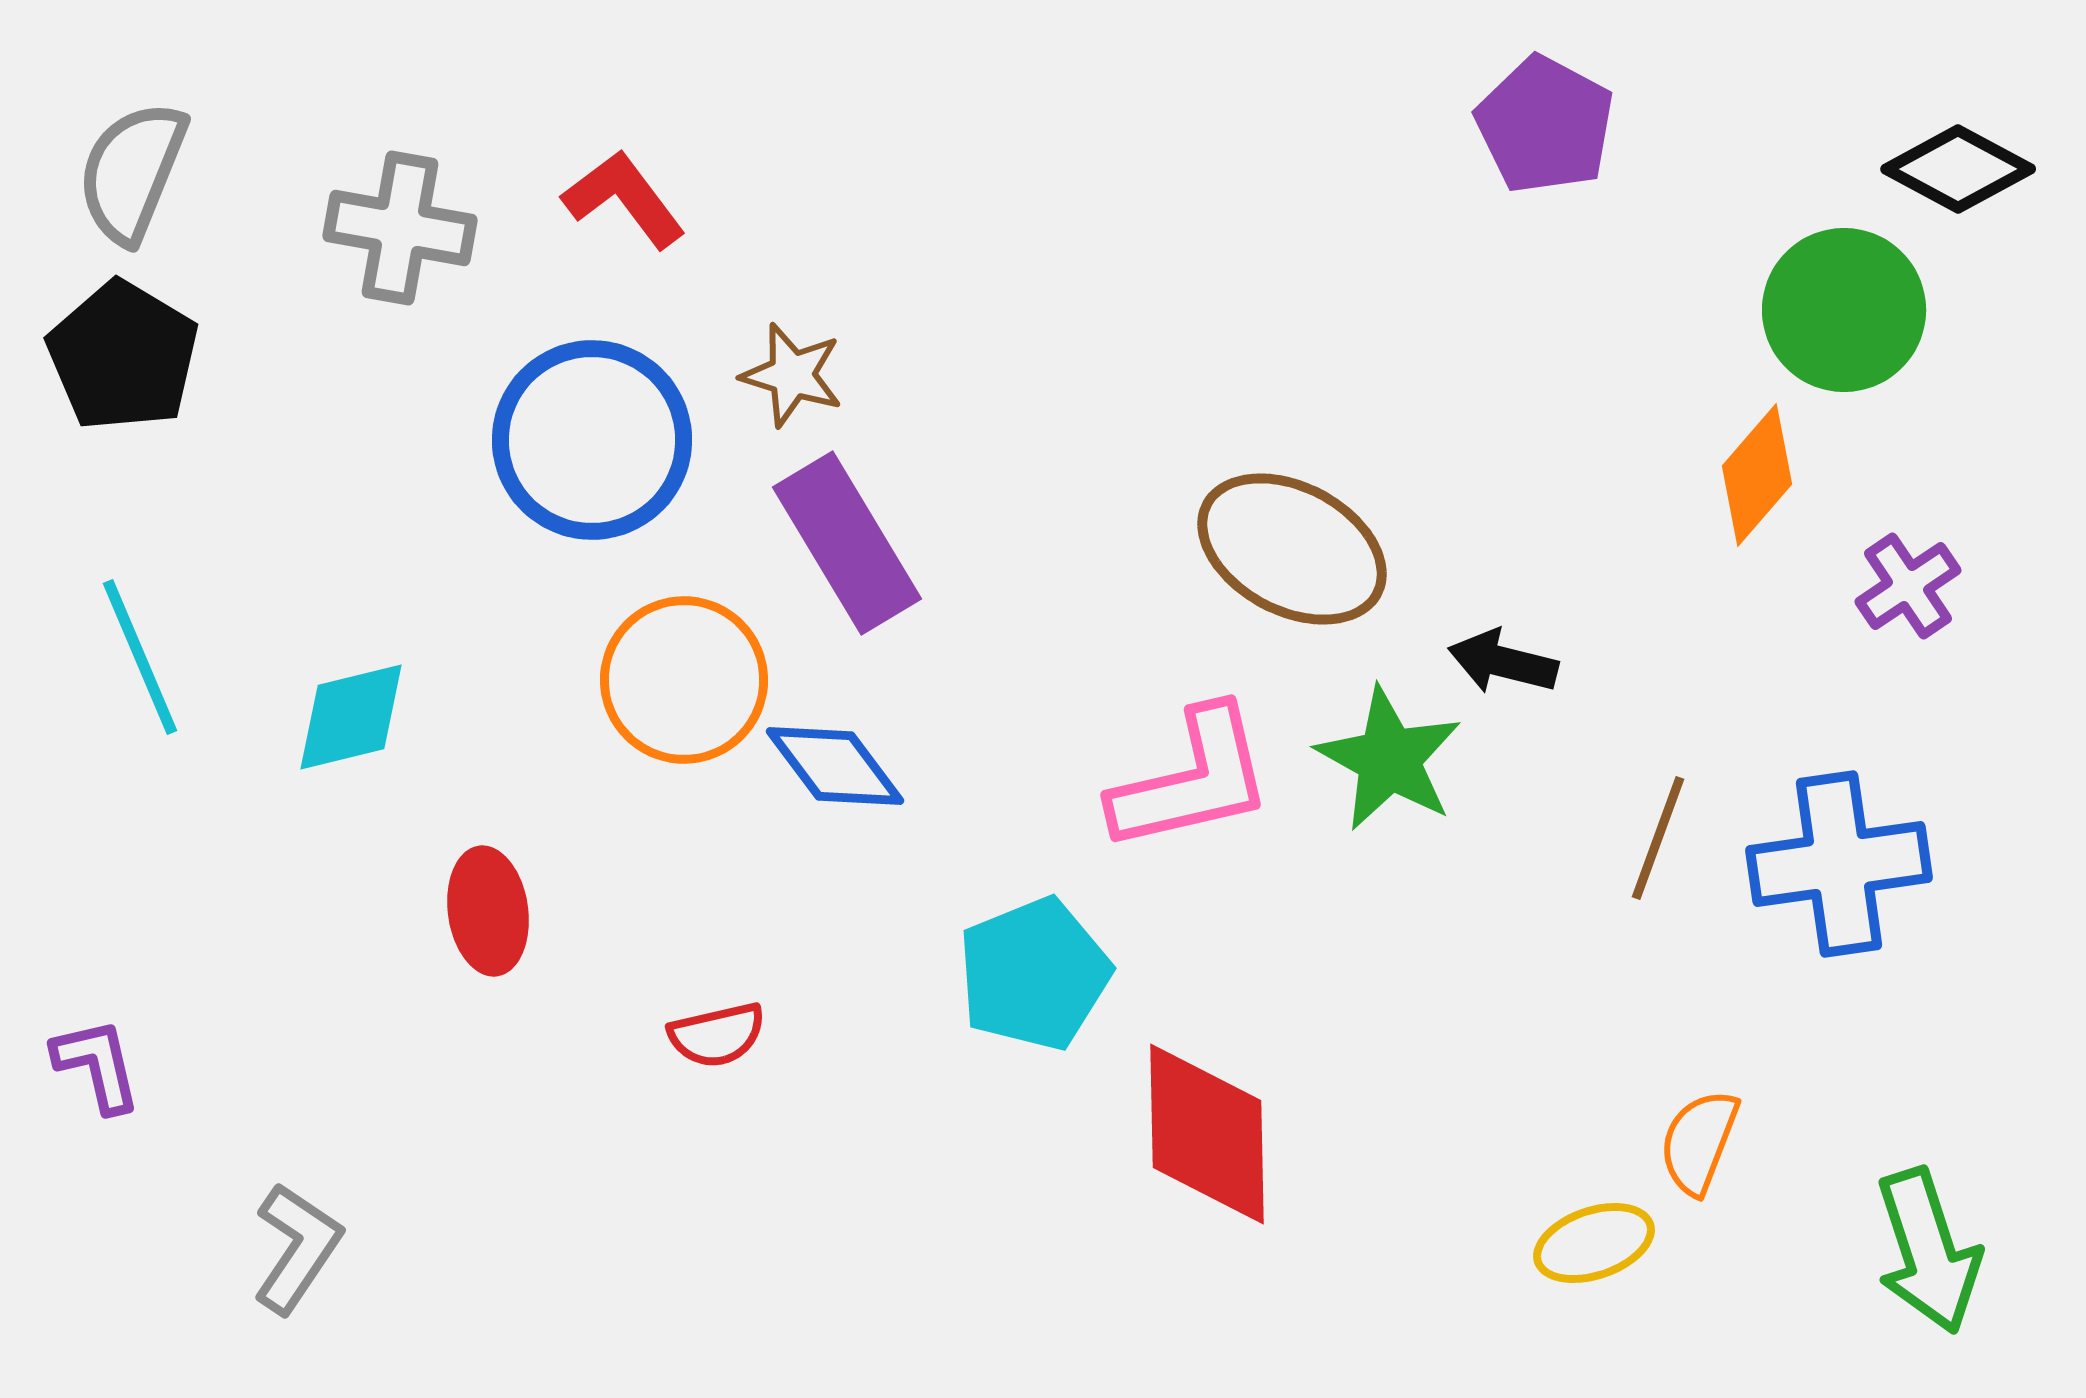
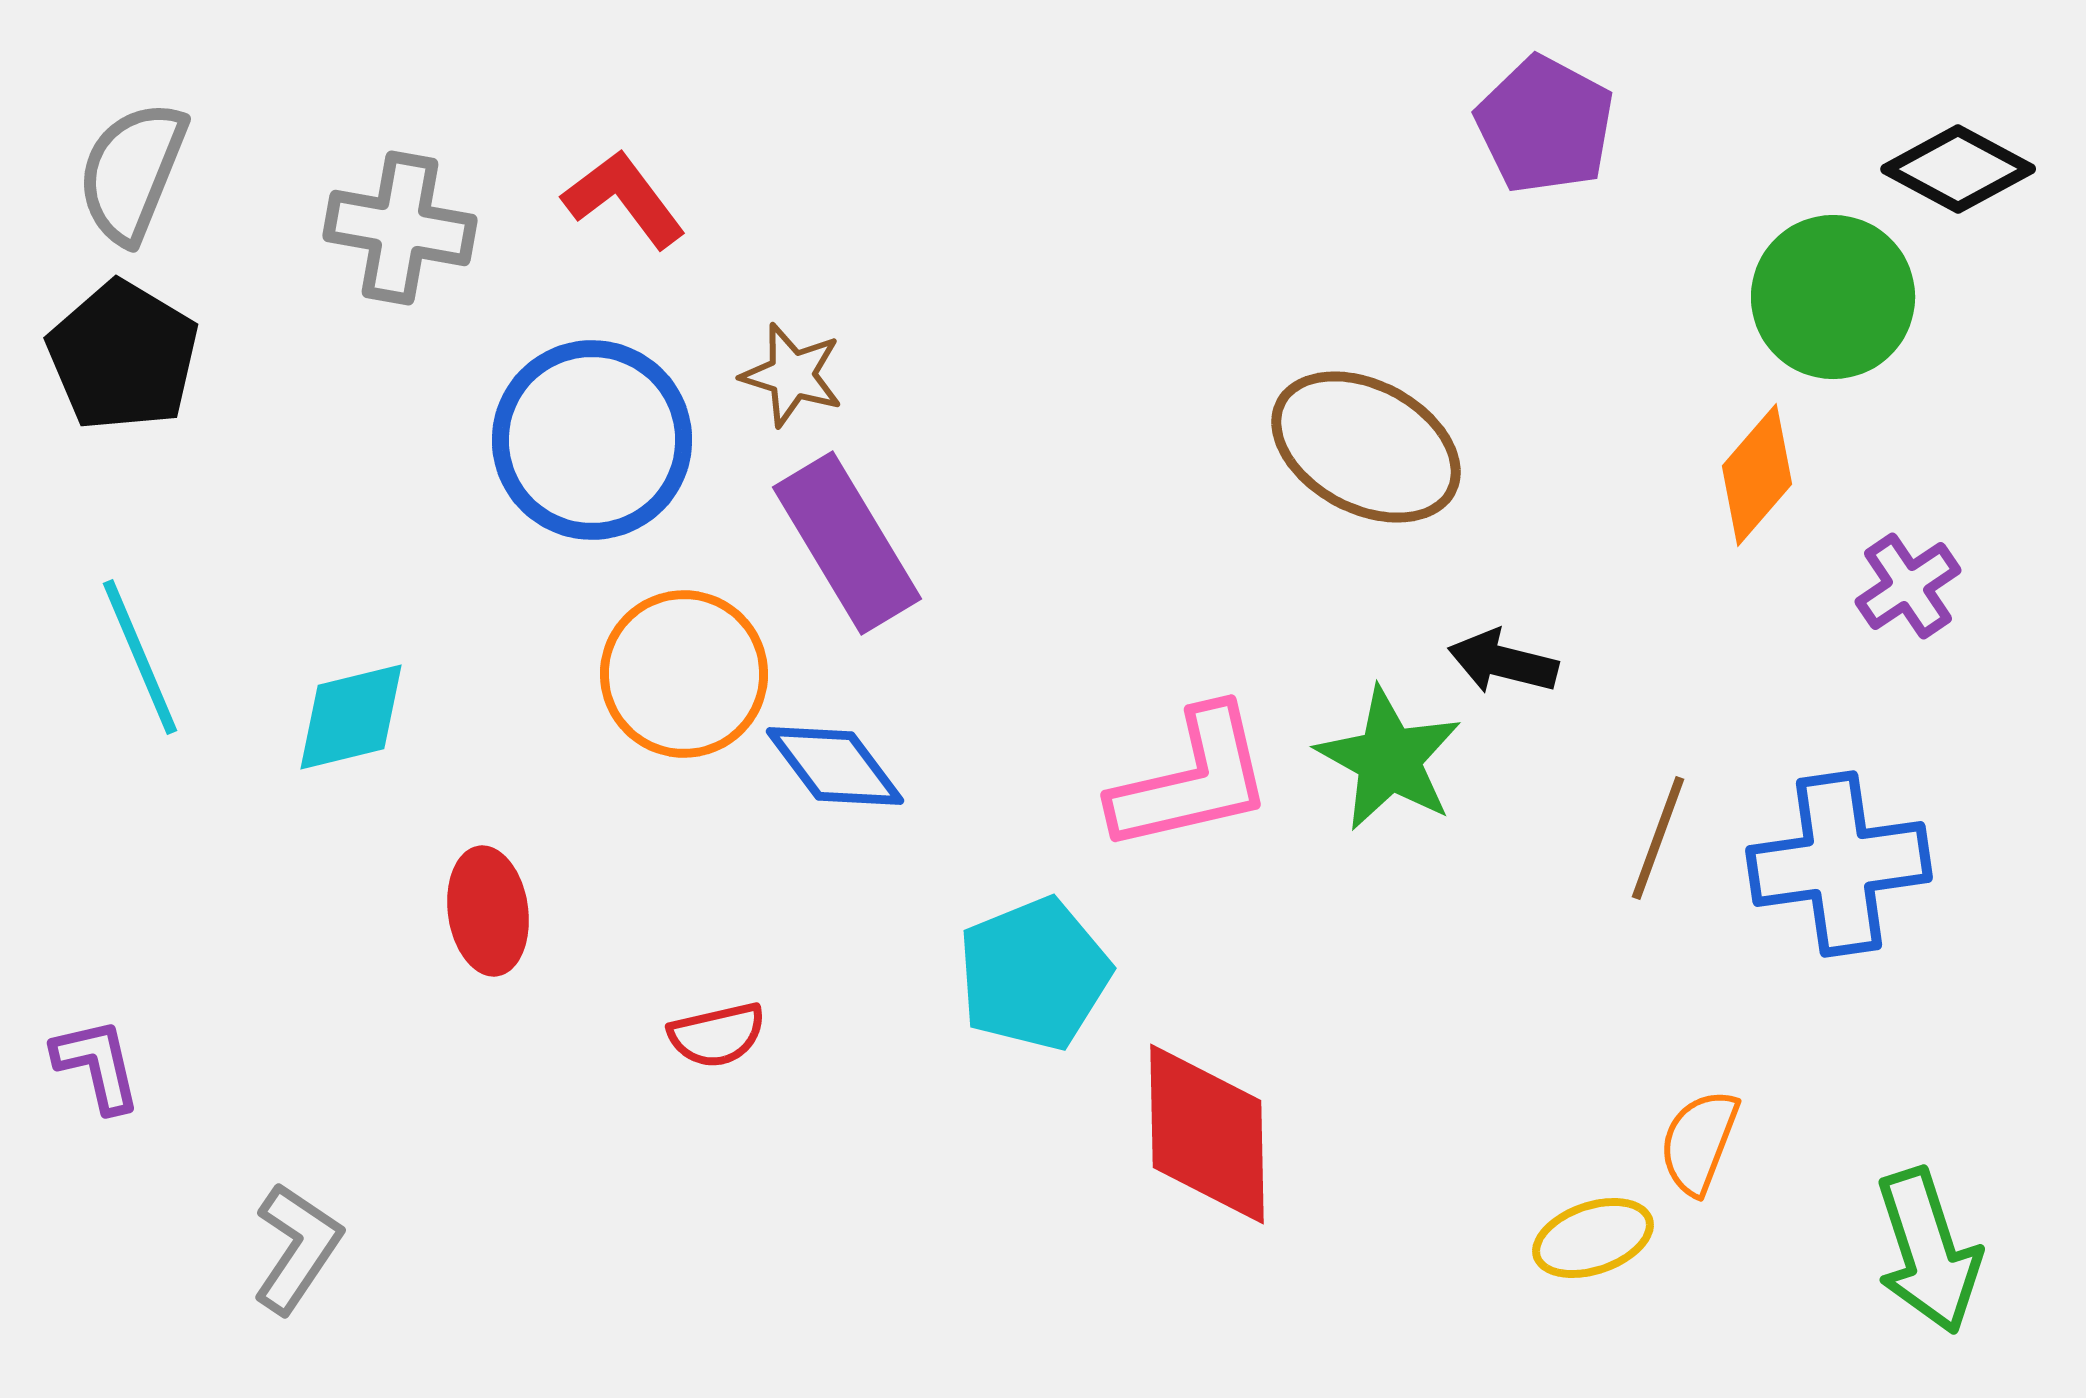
green circle: moved 11 px left, 13 px up
brown ellipse: moved 74 px right, 102 px up
orange circle: moved 6 px up
yellow ellipse: moved 1 px left, 5 px up
